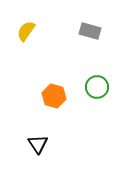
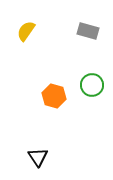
gray rectangle: moved 2 px left
green circle: moved 5 px left, 2 px up
black triangle: moved 13 px down
